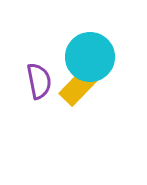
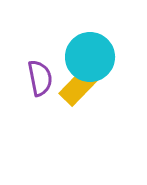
purple semicircle: moved 1 px right, 3 px up
